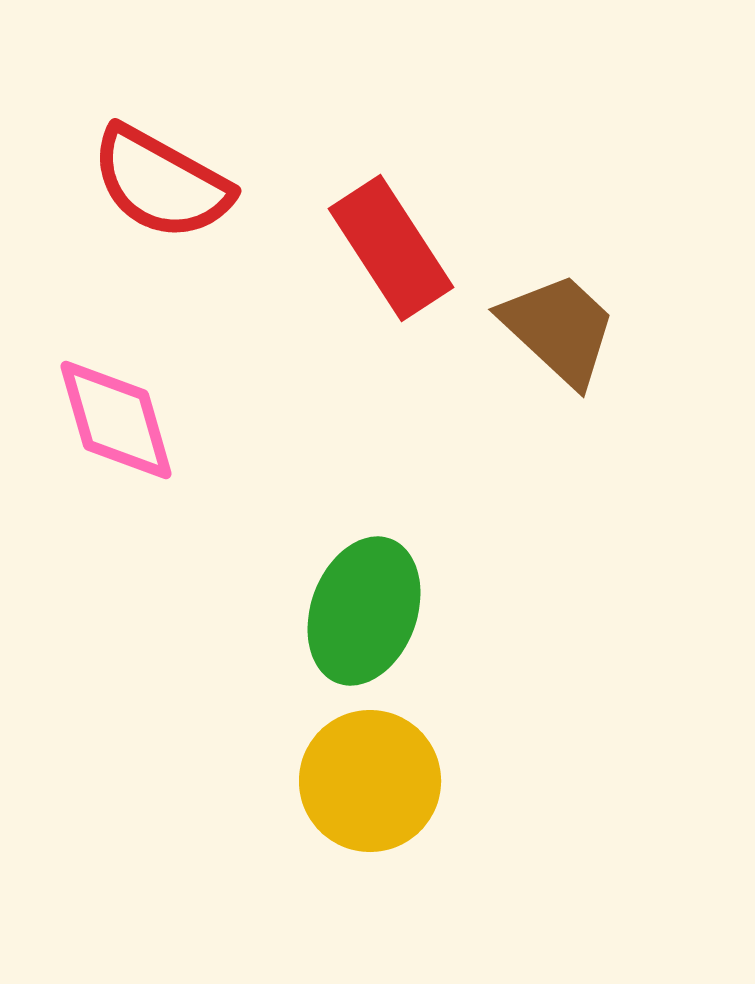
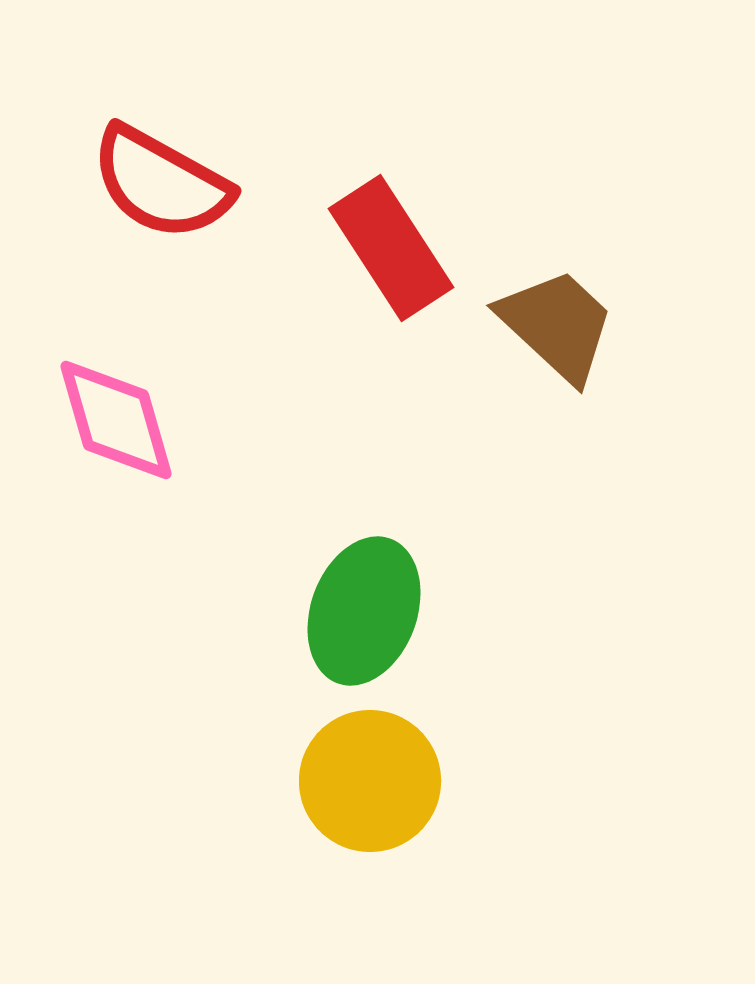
brown trapezoid: moved 2 px left, 4 px up
